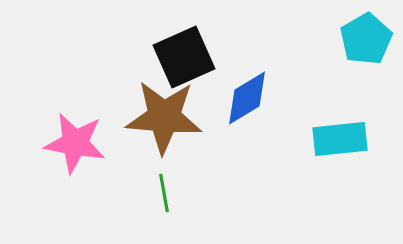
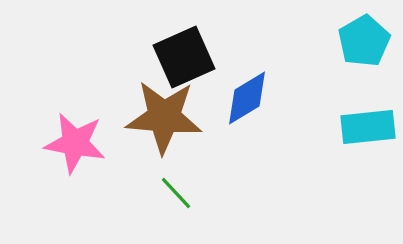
cyan pentagon: moved 2 px left, 2 px down
cyan rectangle: moved 28 px right, 12 px up
green line: moved 12 px right; rotated 33 degrees counterclockwise
